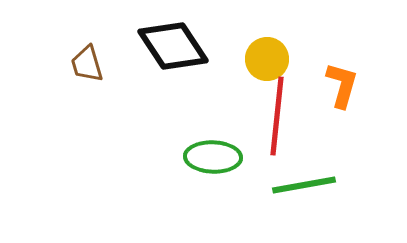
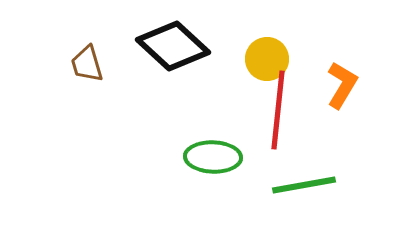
black diamond: rotated 14 degrees counterclockwise
orange L-shape: rotated 15 degrees clockwise
red line: moved 1 px right, 6 px up
